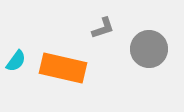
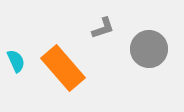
cyan semicircle: rotated 60 degrees counterclockwise
orange rectangle: rotated 36 degrees clockwise
